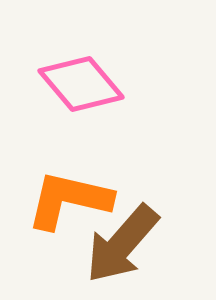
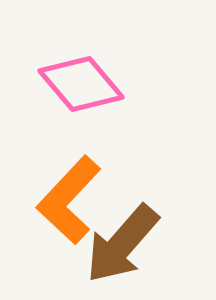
orange L-shape: rotated 60 degrees counterclockwise
